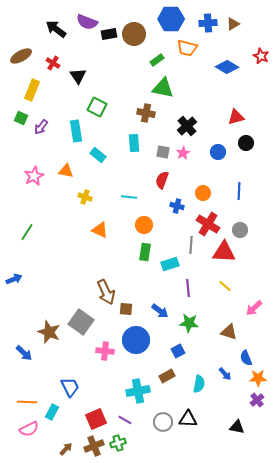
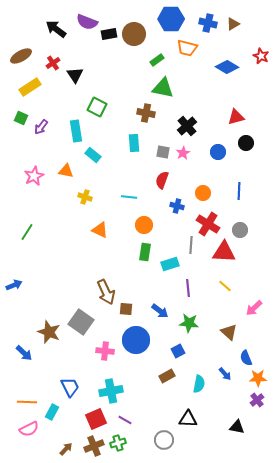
blue cross at (208, 23): rotated 18 degrees clockwise
red cross at (53, 63): rotated 24 degrees clockwise
black triangle at (78, 76): moved 3 px left, 1 px up
yellow rectangle at (32, 90): moved 2 px left, 3 px up; rotated 35 degrees clockwise
cyan rectangle at (98, 155): moved 5 px left
blue arrow at (14, 279): moved 6 px down
brown triangle at (229, 332): rotated 24 degrees clockwise
cyan cross at (138, 391): moved 27 px left
gray circle at (163, 422): moved 1 px right, 18 px down
